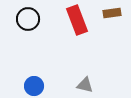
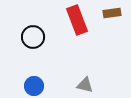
black circle: moved 5 px right, 18 px down
